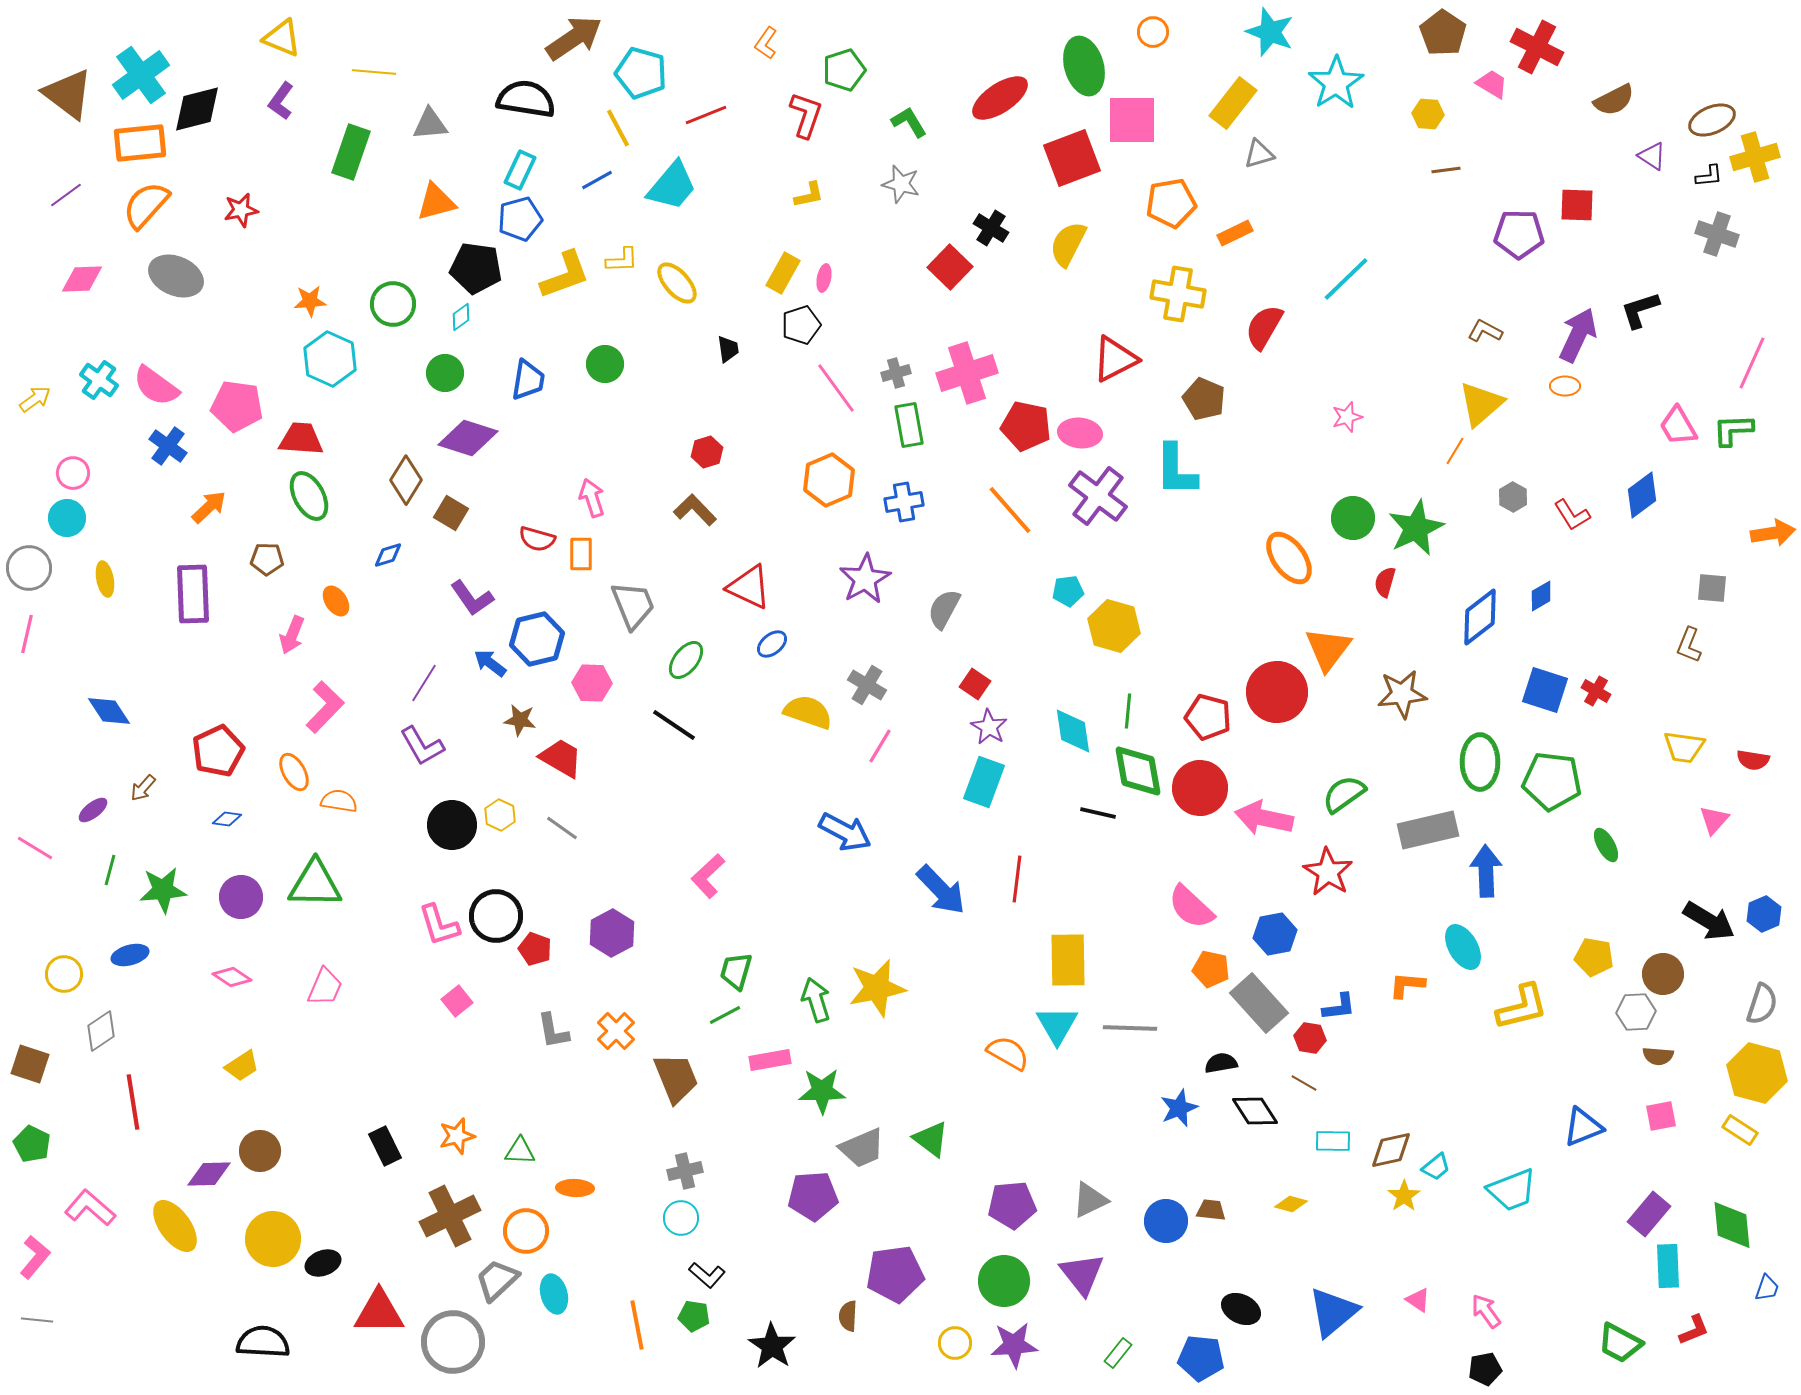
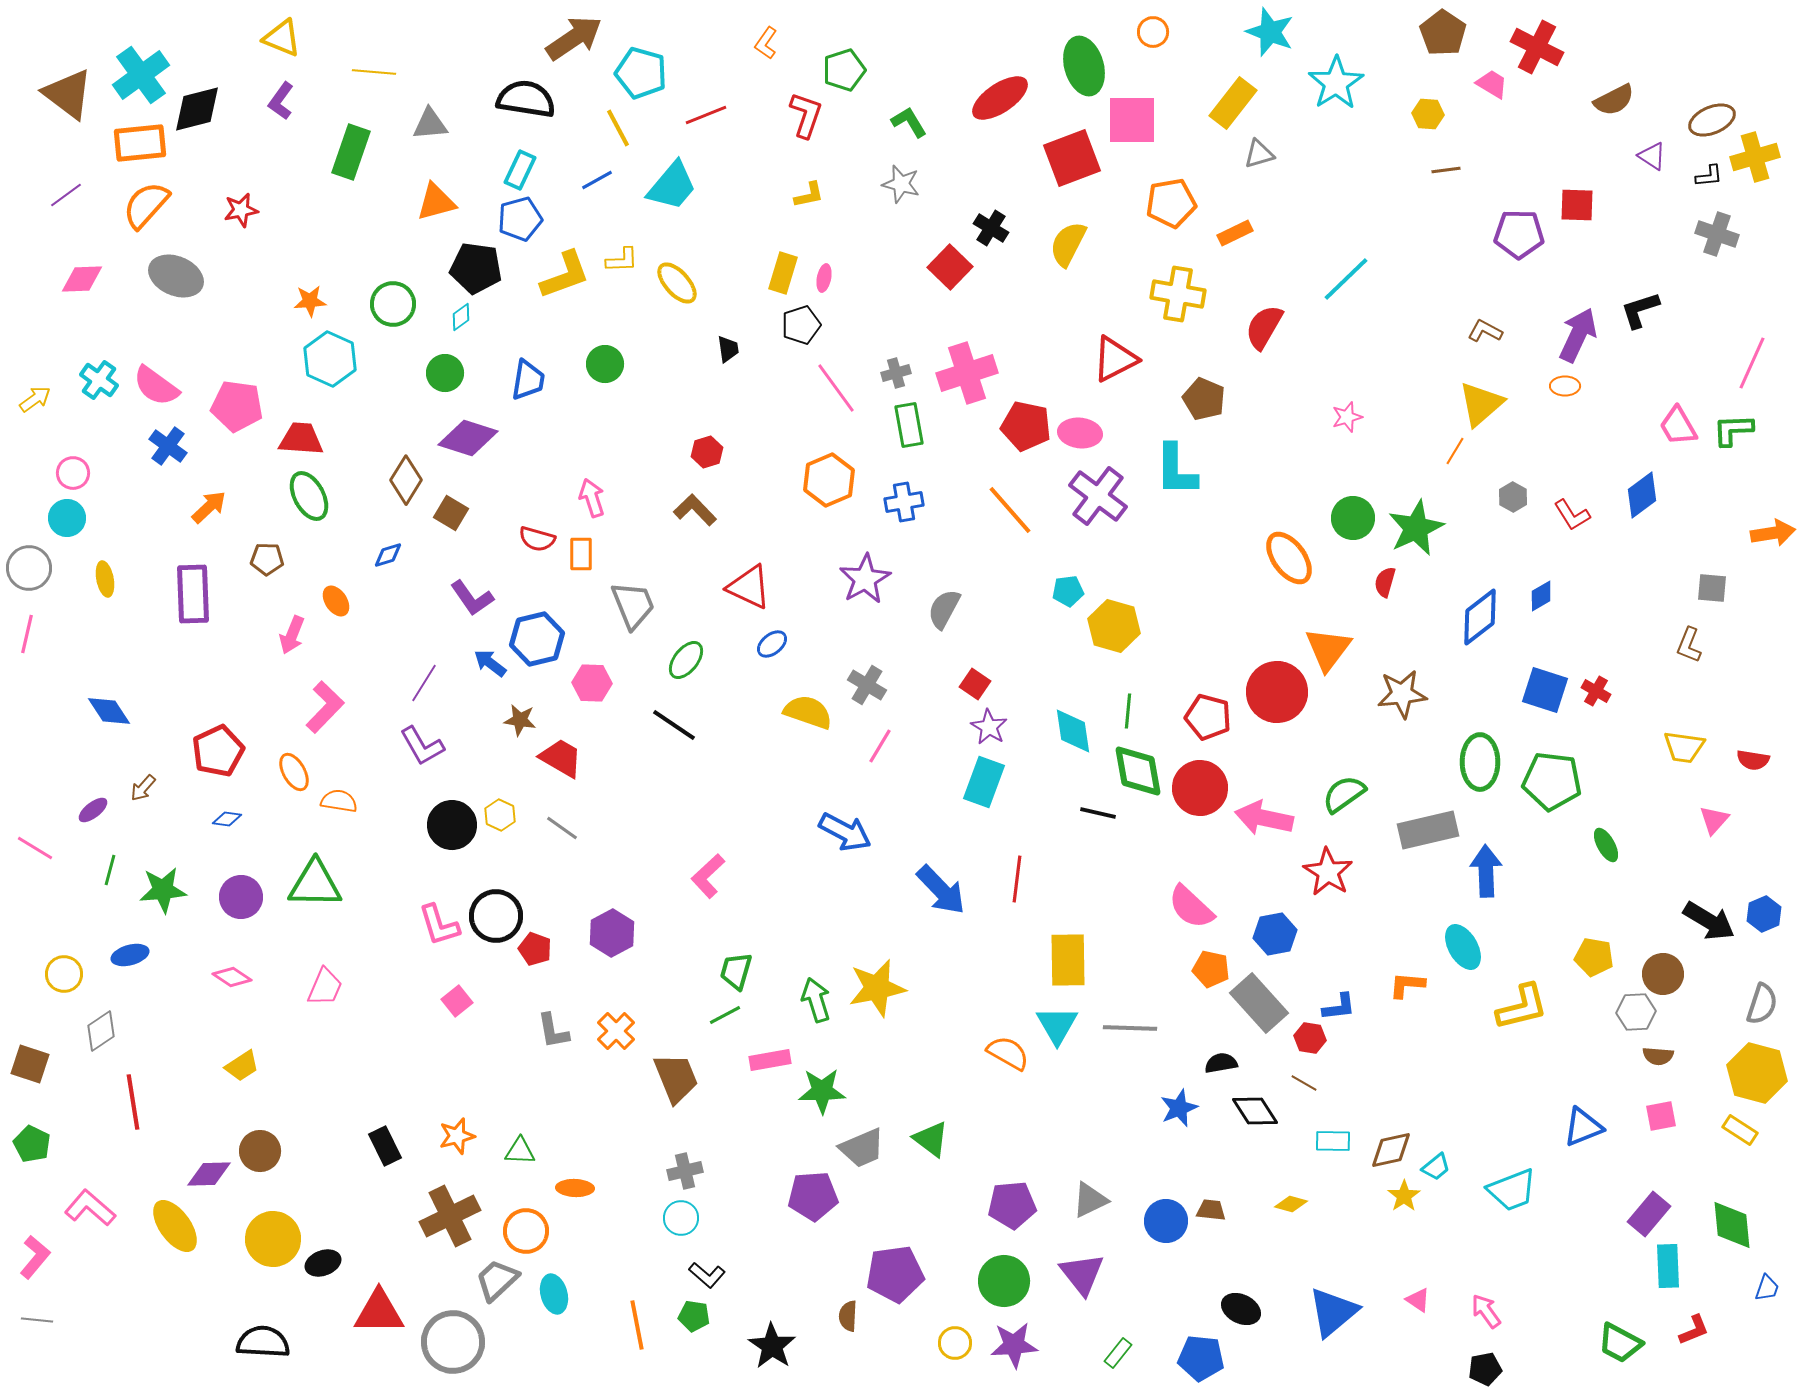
yellow rectangle at (783, 273): rotated 12 degrees counterclockwise
